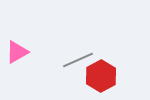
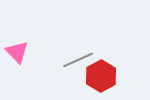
pink triangle: rotated 45 degrees counterclockwise
